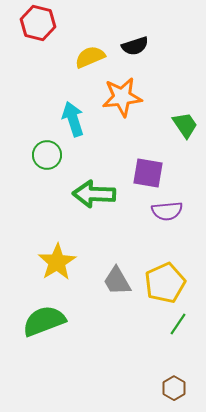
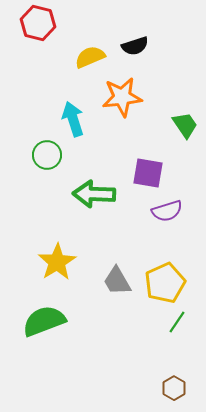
purple semicircle: rotated 12 degrees counterclockwise
green line: moved 1 px left, 2 px up
